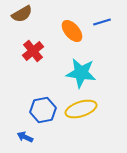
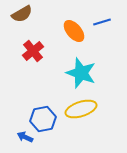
orange ellipse: moved 2 px right
cyan star: rotated 12 degrees clockwise
blue hexagon: moved 9 px down
